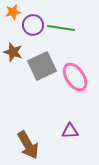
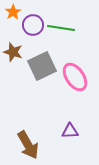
orange star: rotated 21 degrees counterclockwise
